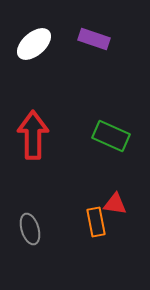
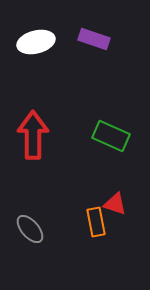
white ellipse: moved 2 px right, 2 px up; rotated 27 degrees clockwise
red triangle: rotated 10 degrees clockwise
gray ellipse: rotated 24 degrees counterclockwise
